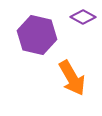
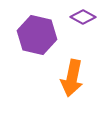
orange arrow: rotated 42 degrees clockwise
